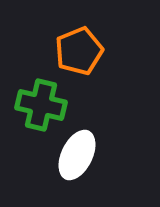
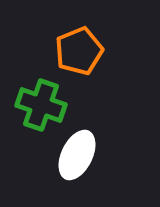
green cross: rotated 6 degrees clockwise
